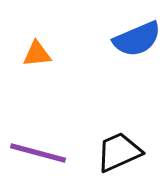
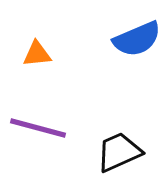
purple line: moved 25 px up
